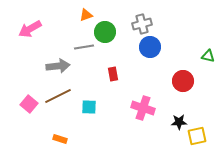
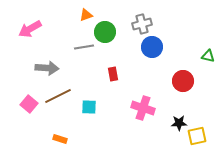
blue circle: moved 2 px right
gray arrow: moved 11 px left, 2 px down; rotated 10 degrees clockwise
black star: moved 1 px down
